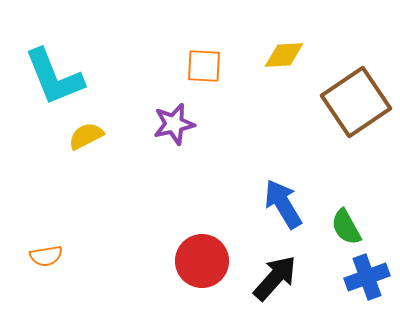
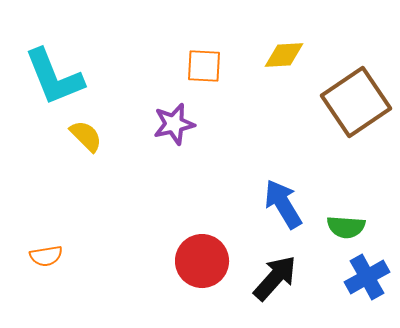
yellow semicircle: rotated 72 degrees clockwise
green semicircle: rotated 57 degrees counterclockwise
blue cross: rotated 9 degrees counterclockwise
